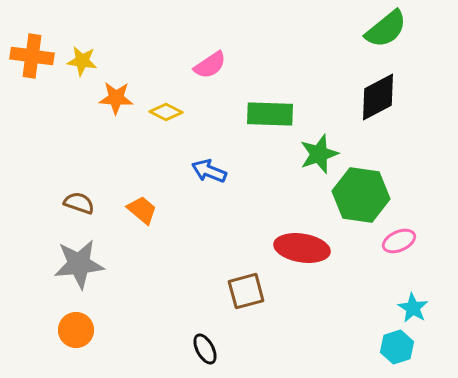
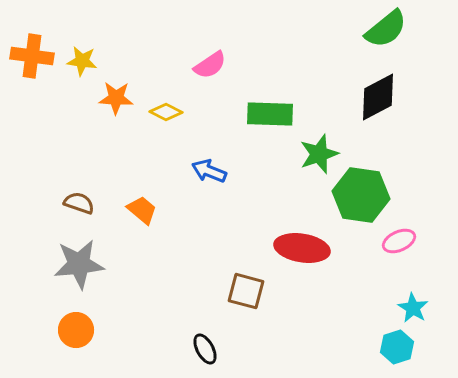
brown square: rotated 30 degrees clockwise
